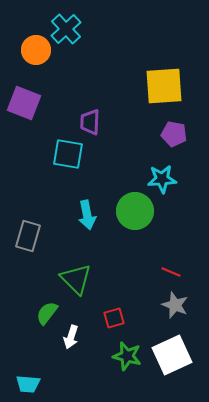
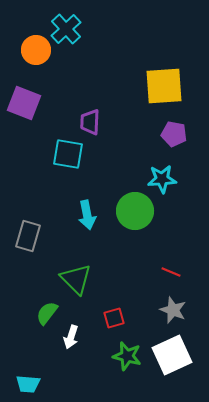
gray star: moved 2 px left, 5 px down
